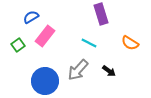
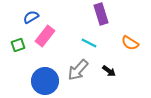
green square: rotated 16 degrees clockwise
